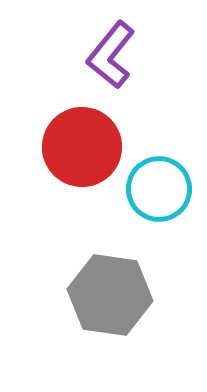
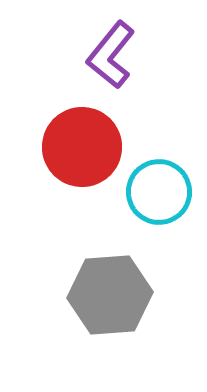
cyan circle: moved 3 px down
gray hexagon: rotated 12 degrees counterclockwise
